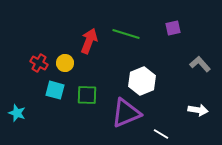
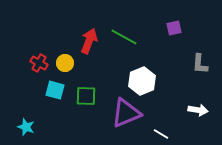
purple square: moved 1 px right
green line: moved 2 px left, 3 px down; rotated 12 degrees clockwise
gray L-shape: rotated 135 degrees counterclockwise
green square: moved 1 px left, 1 px down
cyan star: moved 9 px right, 14 px down
